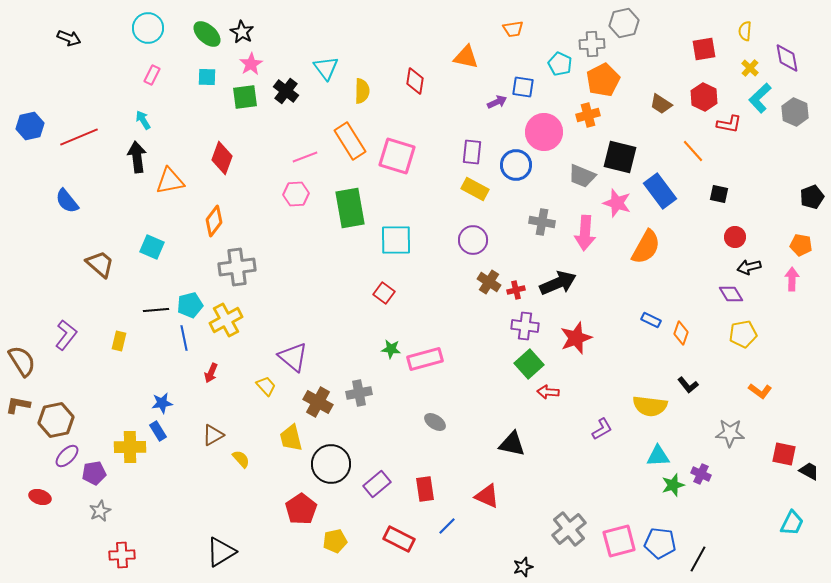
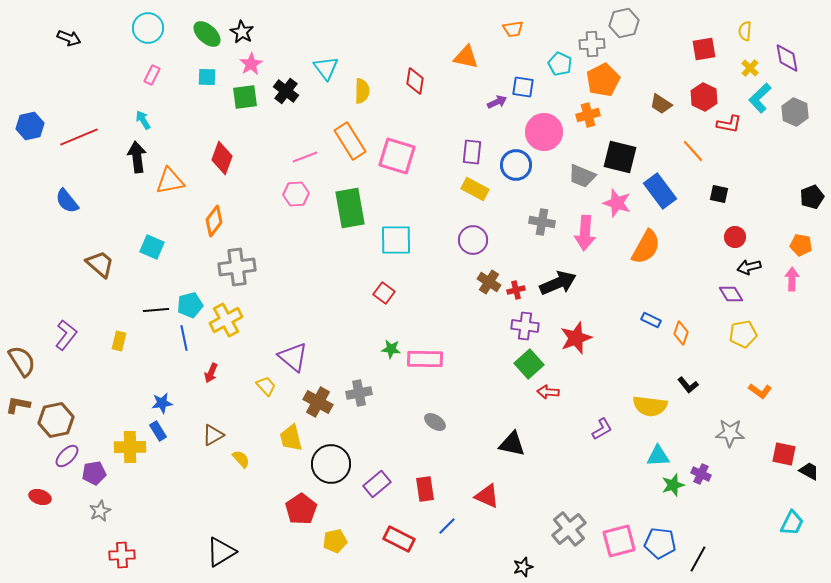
pink rectangle at (425, 359): rotated 16 degrees clockwise
